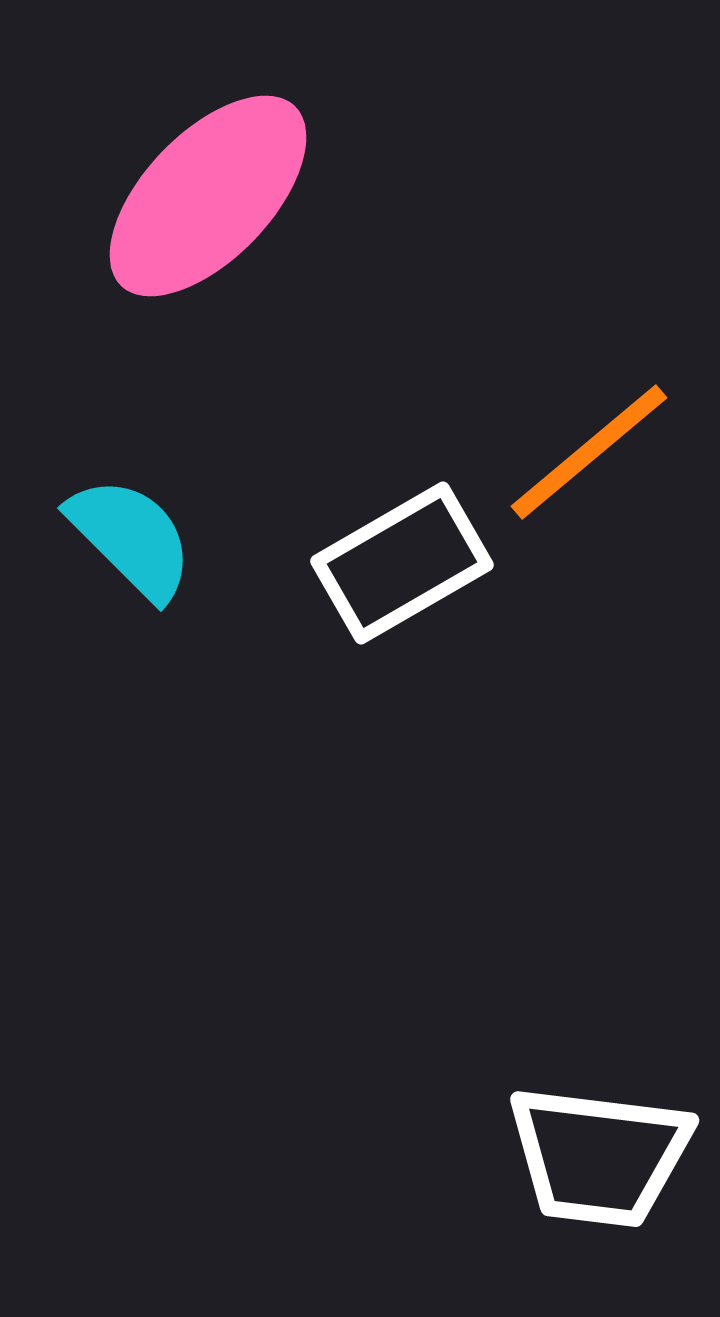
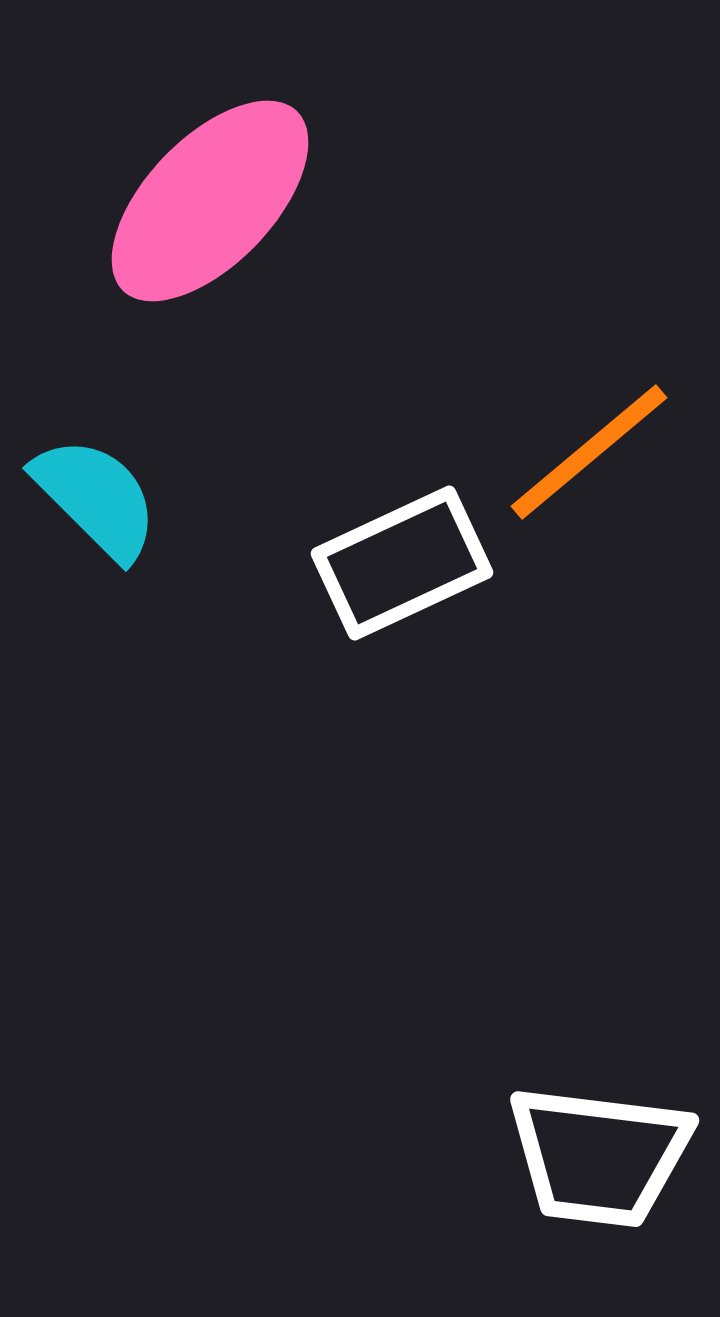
pink ellipse: moved 2 px right, 5 px down
cyan semicircle: moved 35 px left, 40 px up
white rectangle: rotated 5 degrees clockwise
